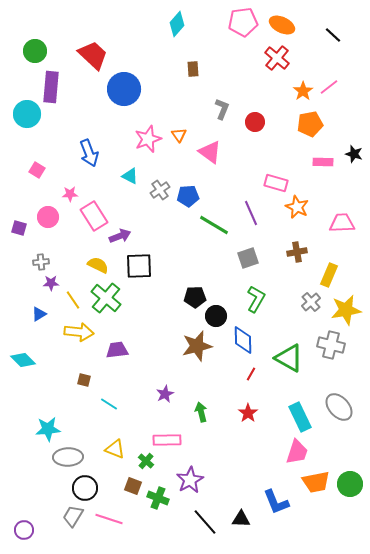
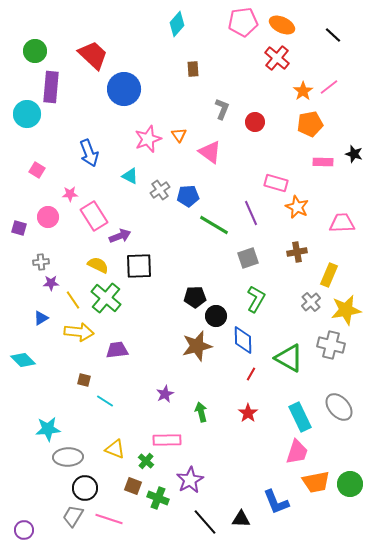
blue triangle at (39, 314): moved 2 px right, 4 px down
cyan line at (109, 404): moved 4 px left, 3 px up
